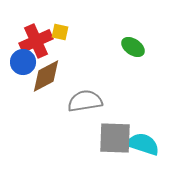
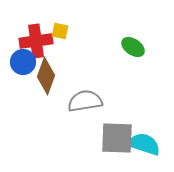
yellow square: moved 1 px up
red cross: rotated 16 degrees clockwise
brown diamond: rotated 42 degrees counterclockwise
gray square: moved 2 px right
cyan semicircle: moved 1 px right
